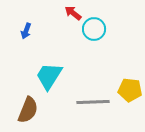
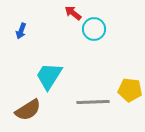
blue arrow: moved 5 px left
brown semicircle: rotated 36 degrees clockwise
